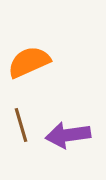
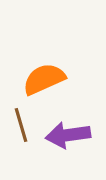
orange semicircle: moved 15 px right, 17 px down
